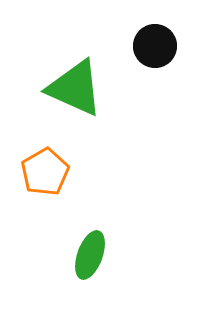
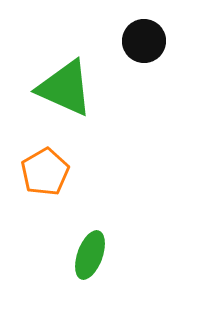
black circle: moved 11 px left, 5 px up
green triangle: moved 10 px left
